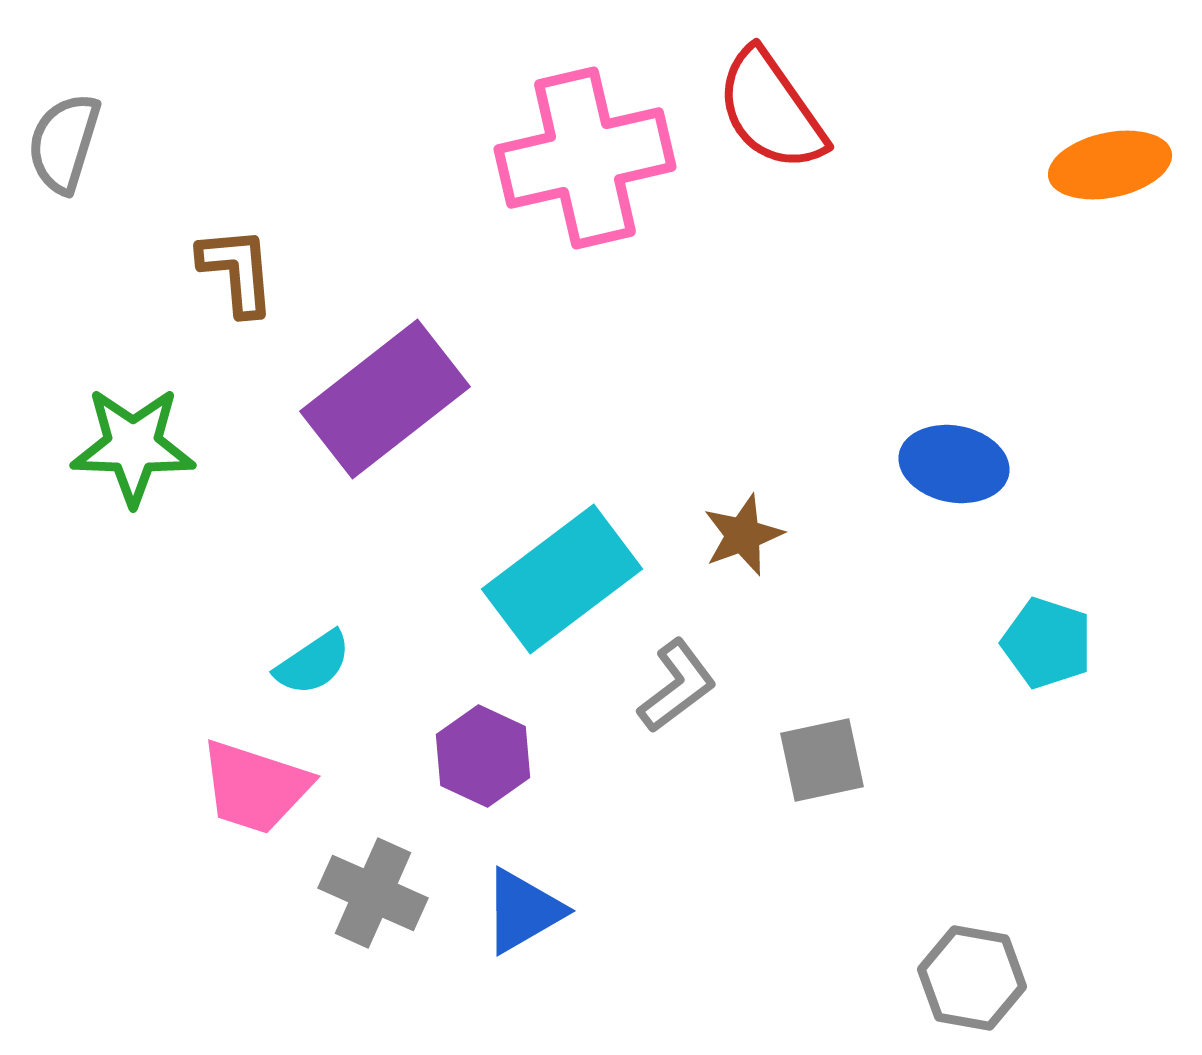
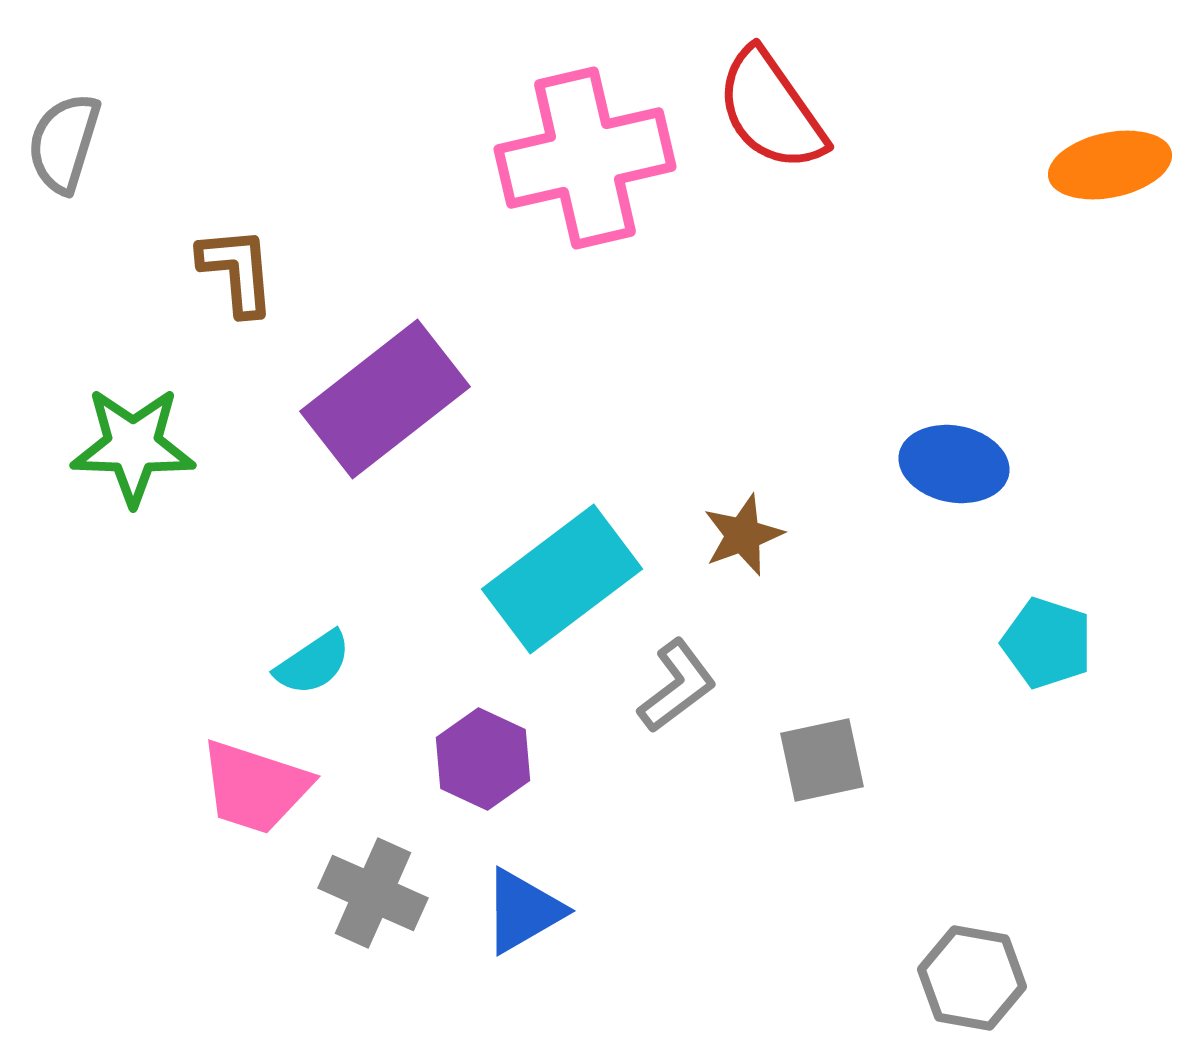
purple hexagon: moved 3 px down
